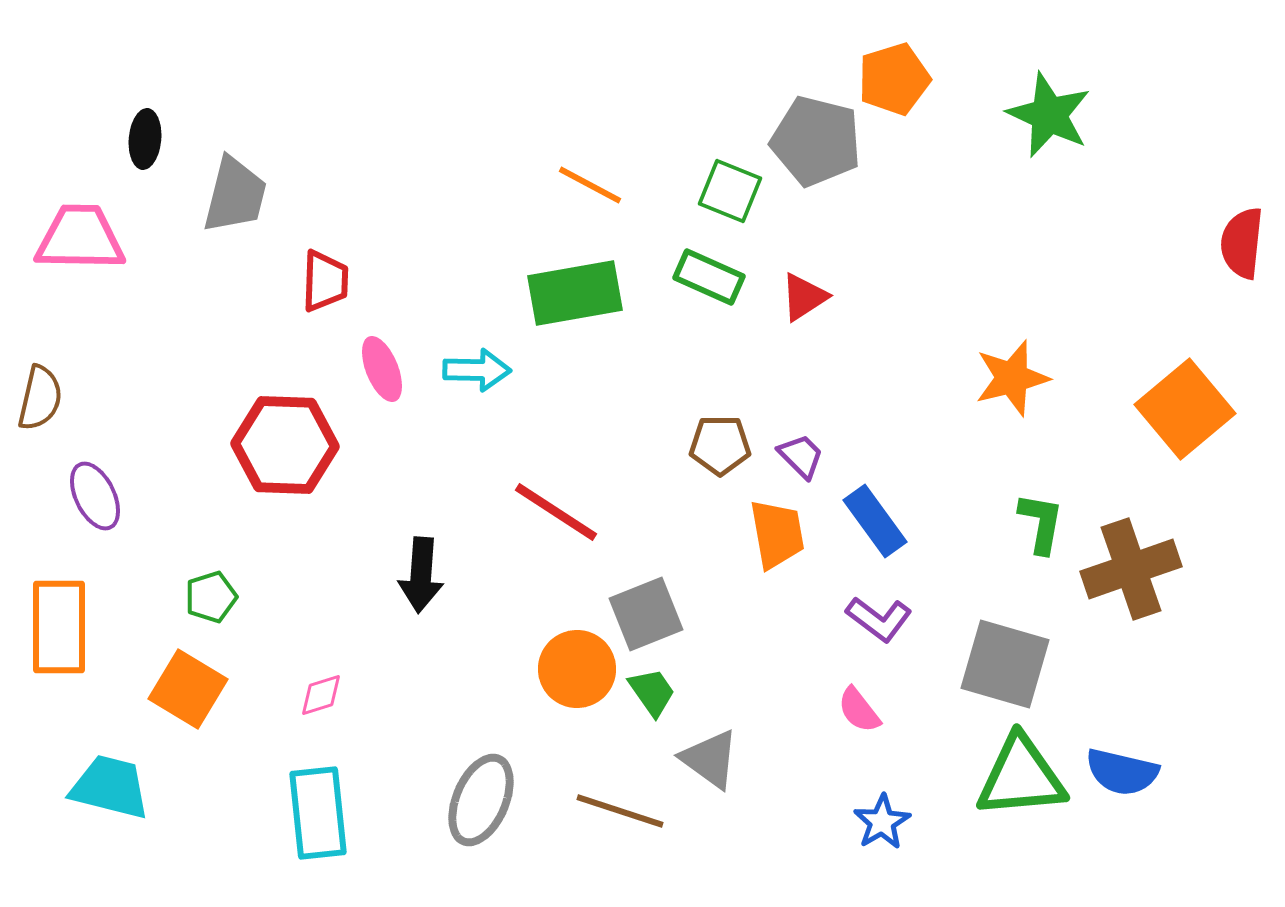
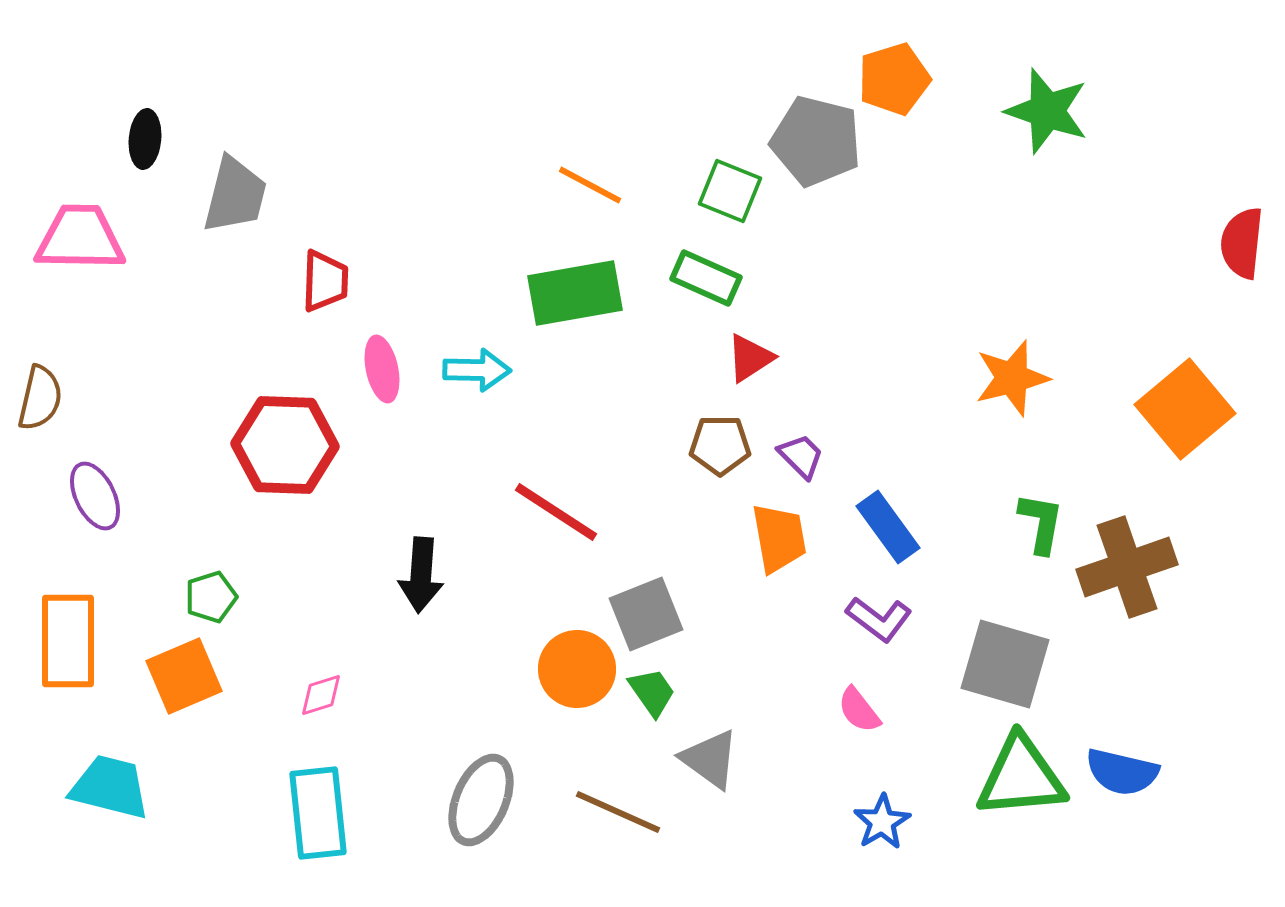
green star at (1049, 115): moved 2 px left, 4 px up; rotated 6 degrees counterclockwise
green rectangle at (709, 277): moved 3 px left, 1 px down
red triangle at (804, 297): moved 54 px left, 61 px down
pink ellipse at (382, 369): rotated 10 degrees clockwise
blue rectangle at (875, 521): moved 13 px right, 6 px down
orange trapezoid at (777, 534): moved 2 px right, 4 px down
brown cross at (1131, 569): moved 4 px left, 2 px up
orange rectangle at (59, 627): moved 9 px right, 14 px down
orange square at (188, 689): moved 4 px left, 13 px up; rotated 36 degrees clockwise
brown line at (620, 811): moved 2 px left, 1 px down; rotated 6 degrees clockwise
